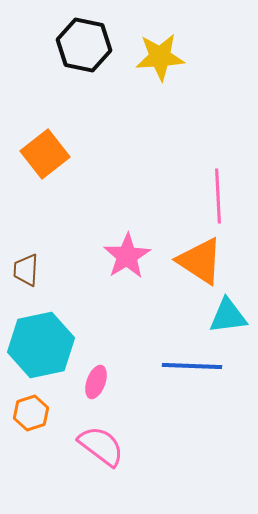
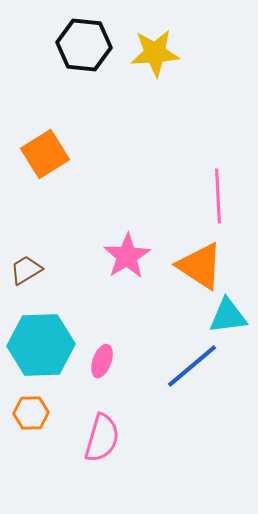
black hexagon: rotated 6 degrees counterclockwise
yellow star: moved 5 px left, 4 px up
orange square: rotated 6 degrees clockwise
orange triangle: moved 5 px down
brown trapezoid: rotated 56 degrees clockwise
cyan hexagon: rotated 10 degrees clockwise
blue line: rotated 42 degrees counterclockwise
pink ellipse: moved 6 px right, 21 px up
orange hexagon: rotated 16 degrees clockwise
pink semicircle: moved 1 px right, 8 px up; rotated 69 degrees clockwise
